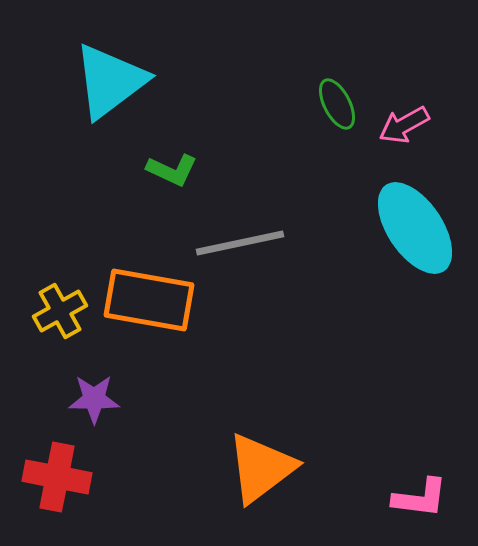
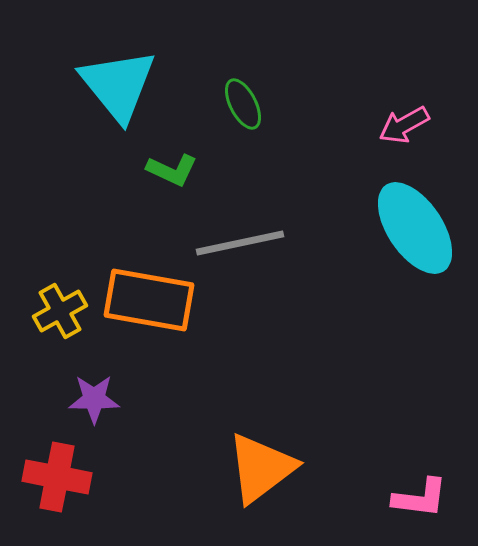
cyan triangle: moved 8 px right, 4 px down; rotated 32 degrees counterclockwise
green ellipse: moved 94 px left
